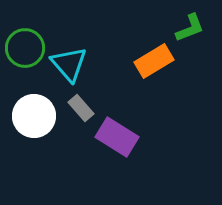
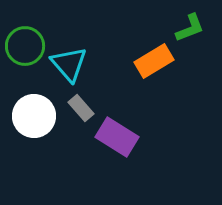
green circle: moved 2 px up
